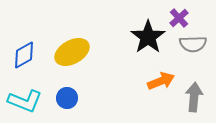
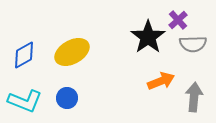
purple cross: moved 1 px left, 2 px down
